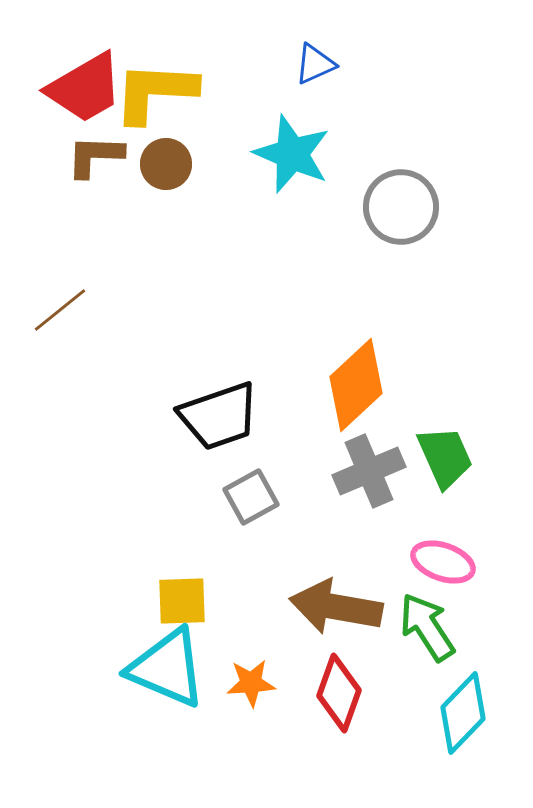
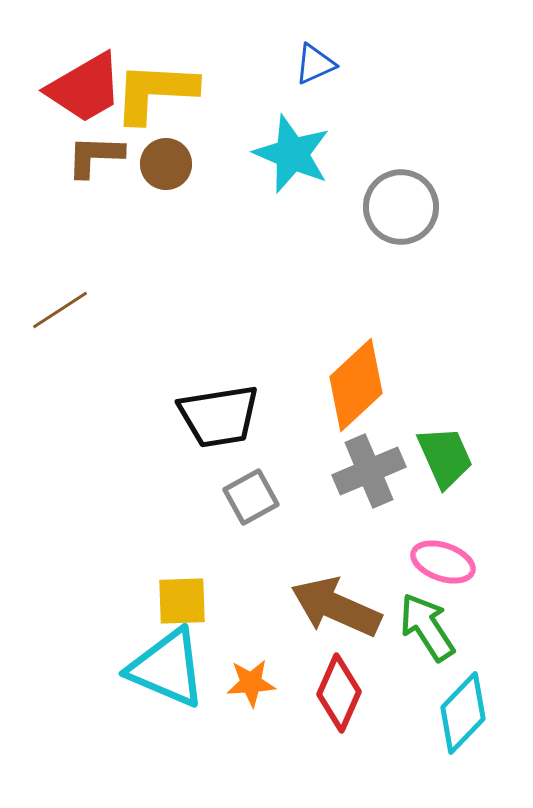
brown line: rotated 6 degrees clockwise
black trapezoid: rotated 10 degrees clockwise
brown arrow: rotated 14 degrees clockwise
red diamond: rotated 4 degrees clockwise
